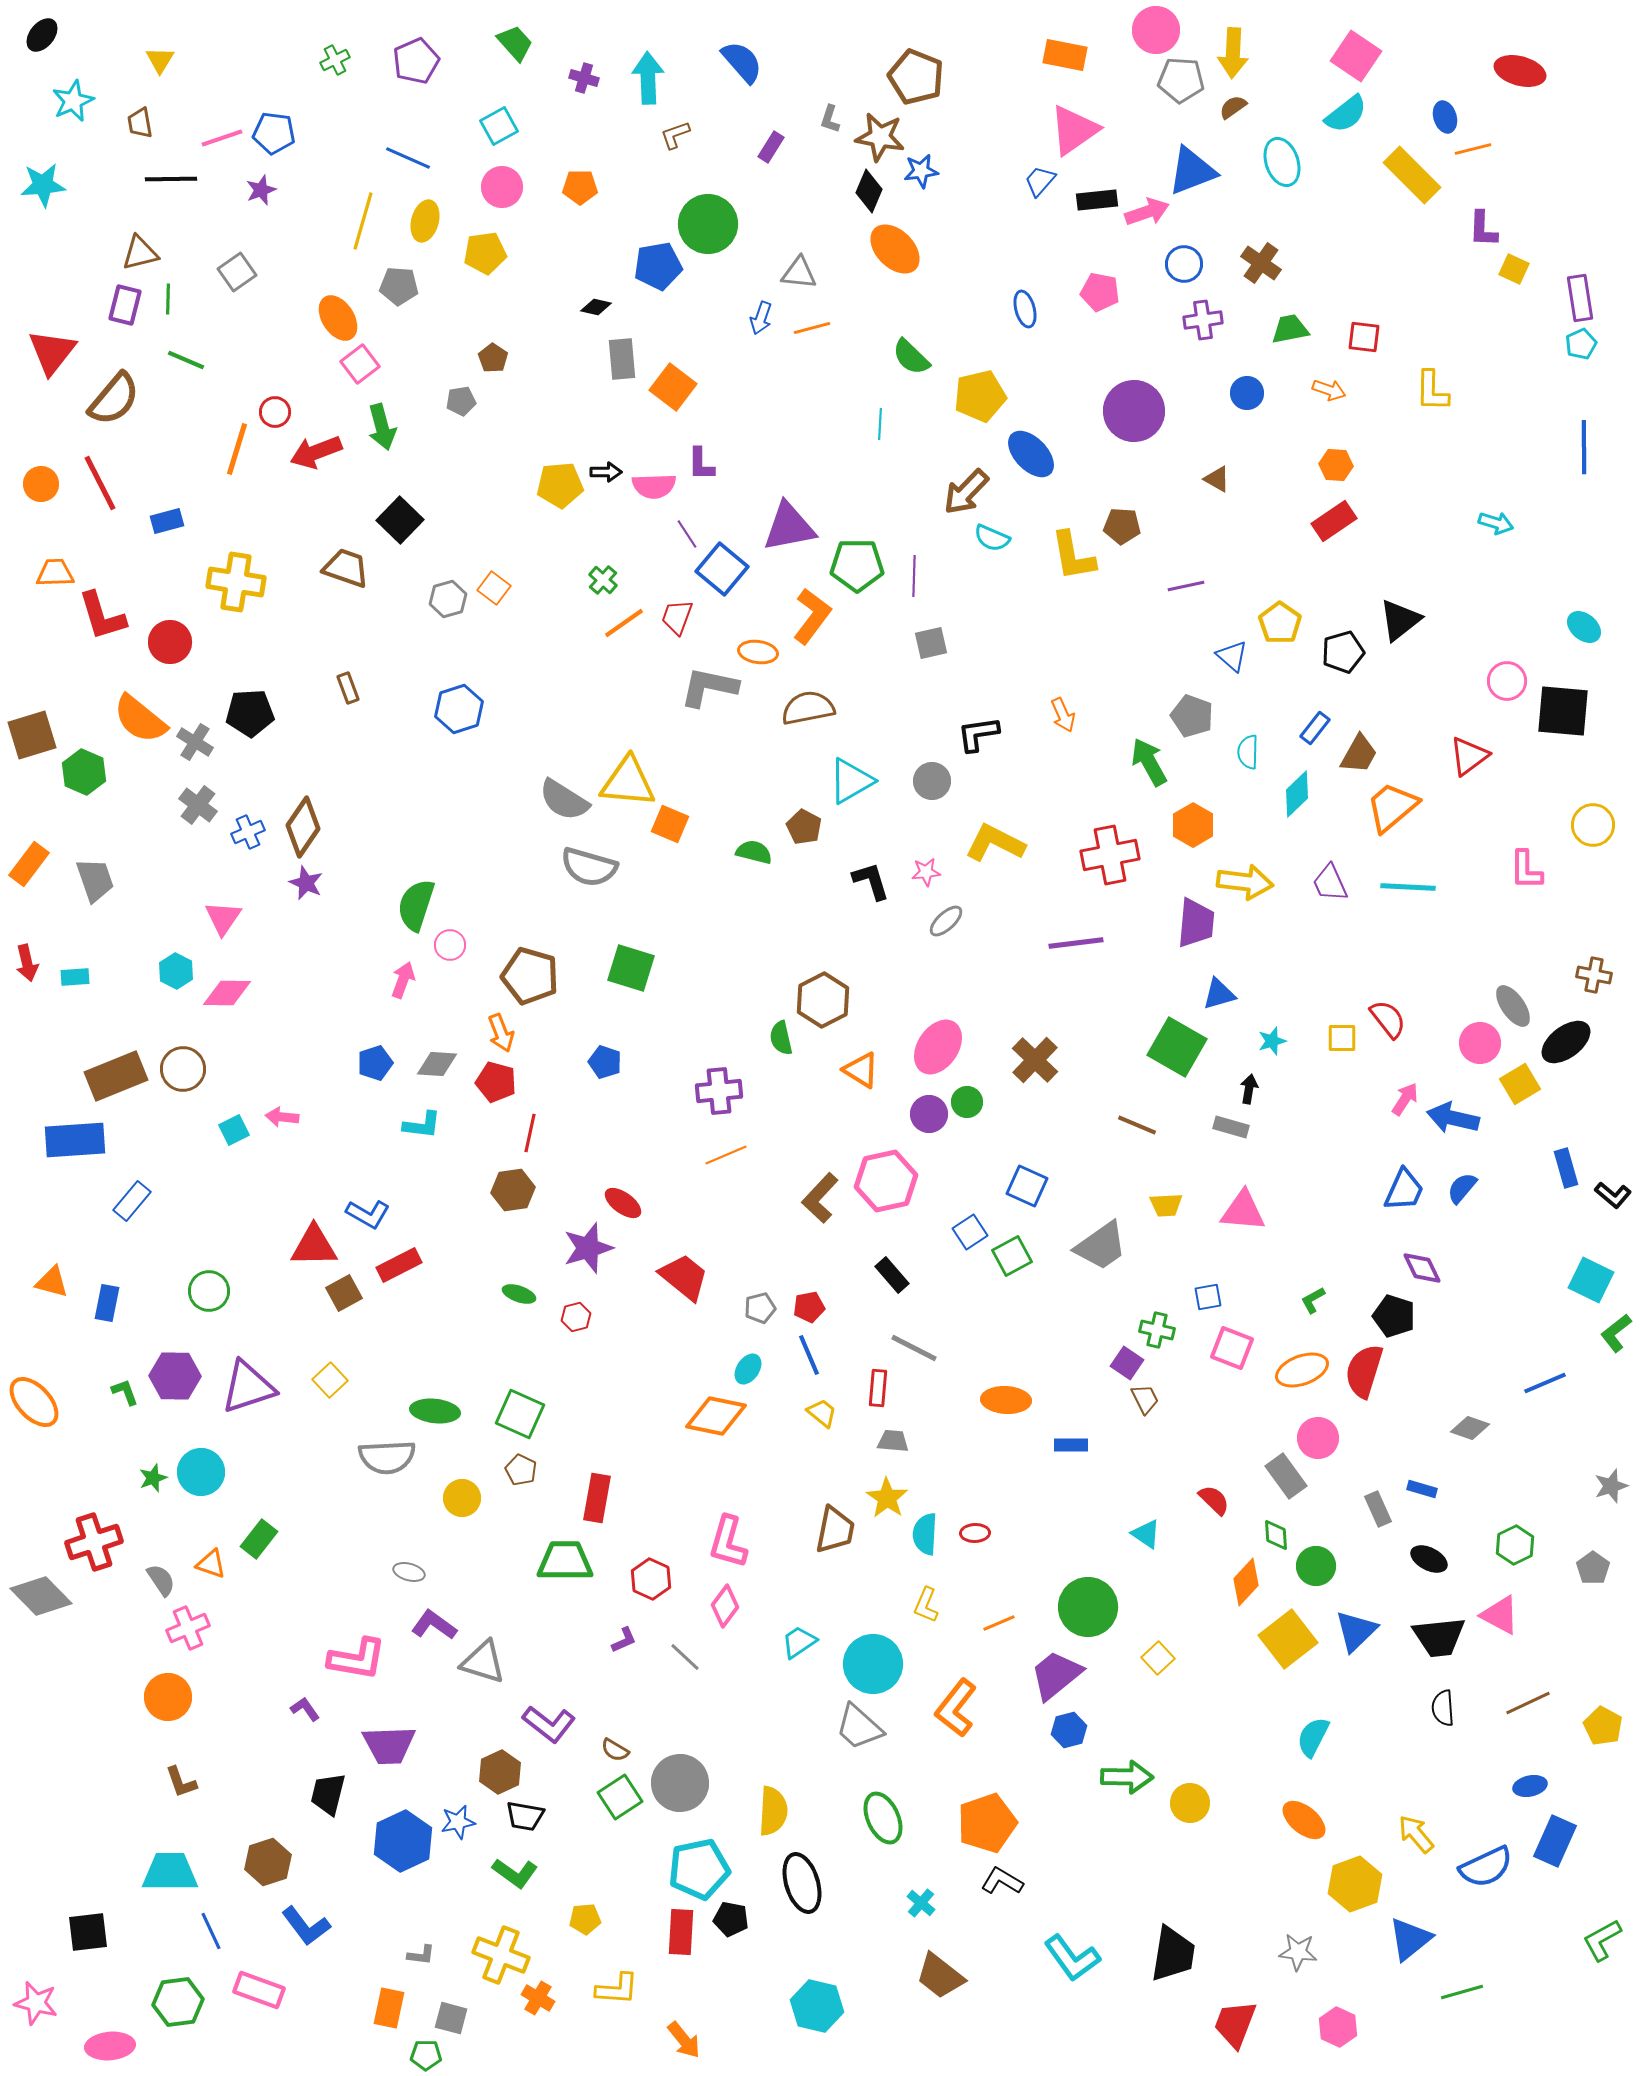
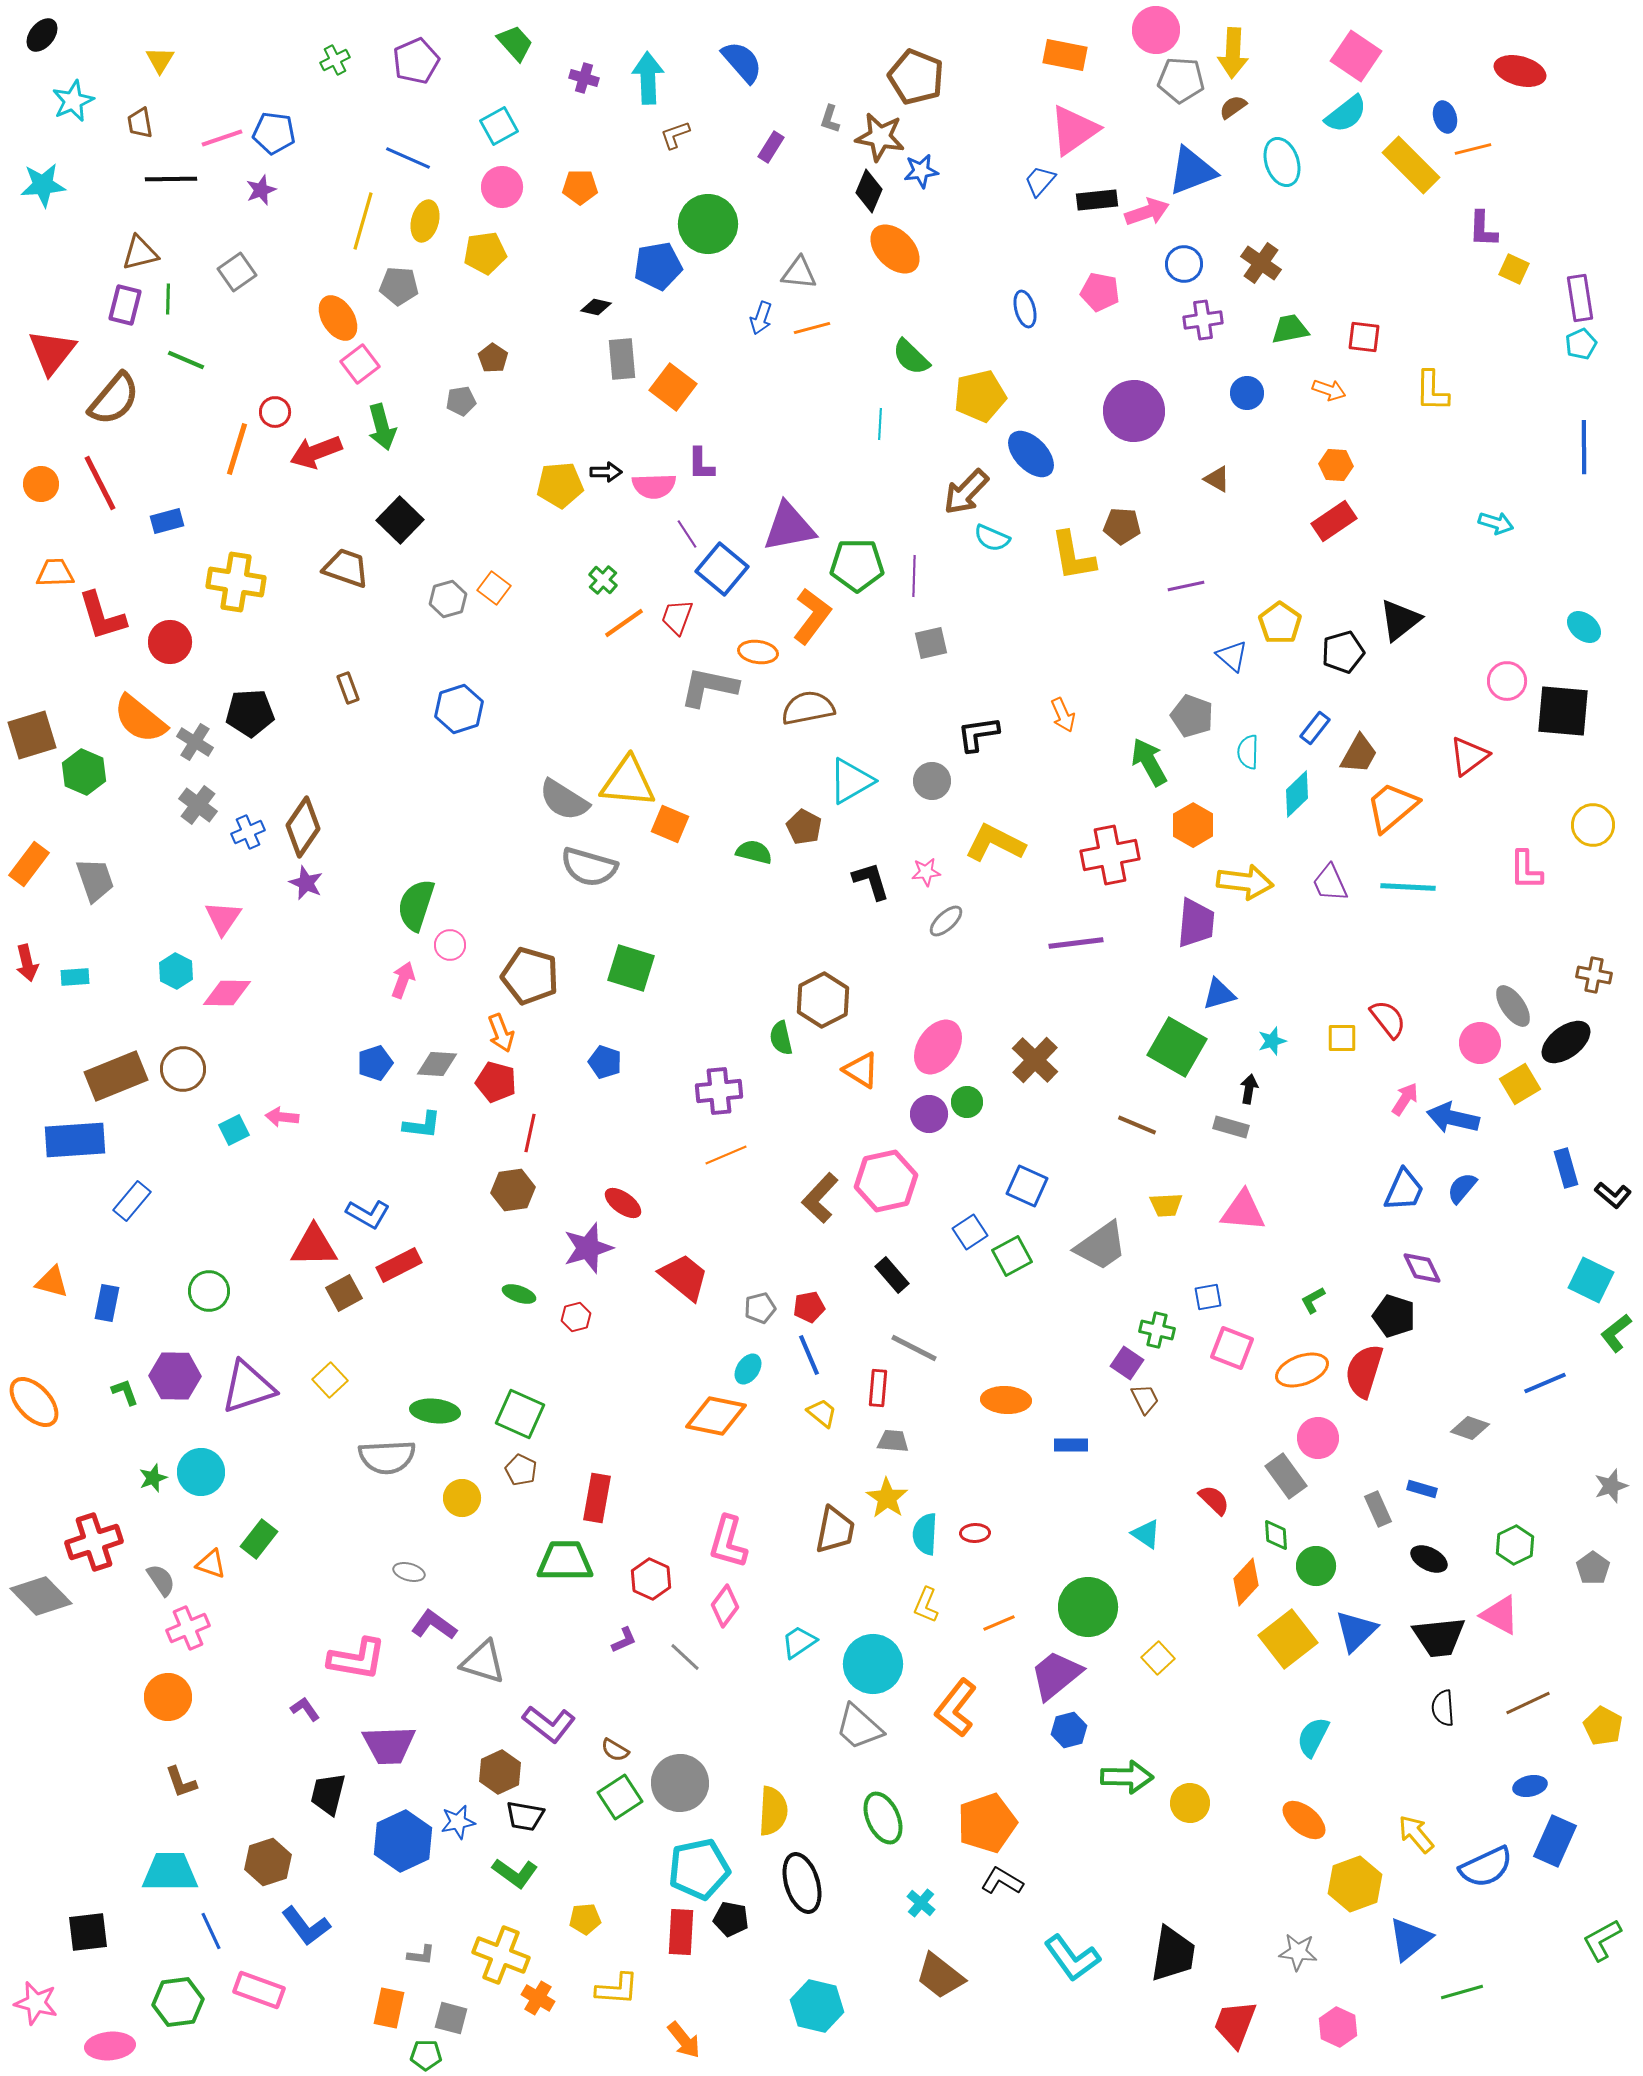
yellow rectangle at (1412, 175): moved 1 px left, 10 px up
